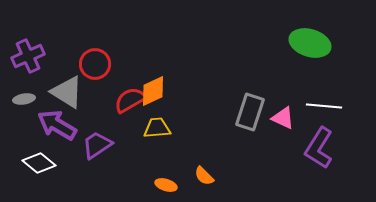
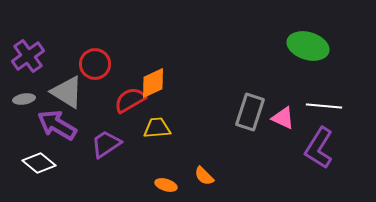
green ellipse: moved 2 px left, 3 px down
purple cross: rotated 12 degrees counterclockwise
orange diamond: moved 8 px up
purple trapezoid: moved 9 px right, 1 px up
